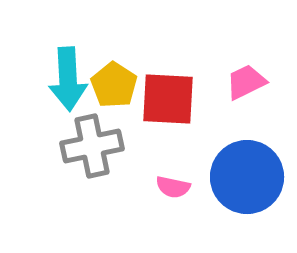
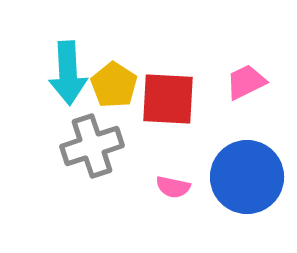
cyan arrow: moved 6 px up
gray cross: rotated 6 degrees counterclockwise
